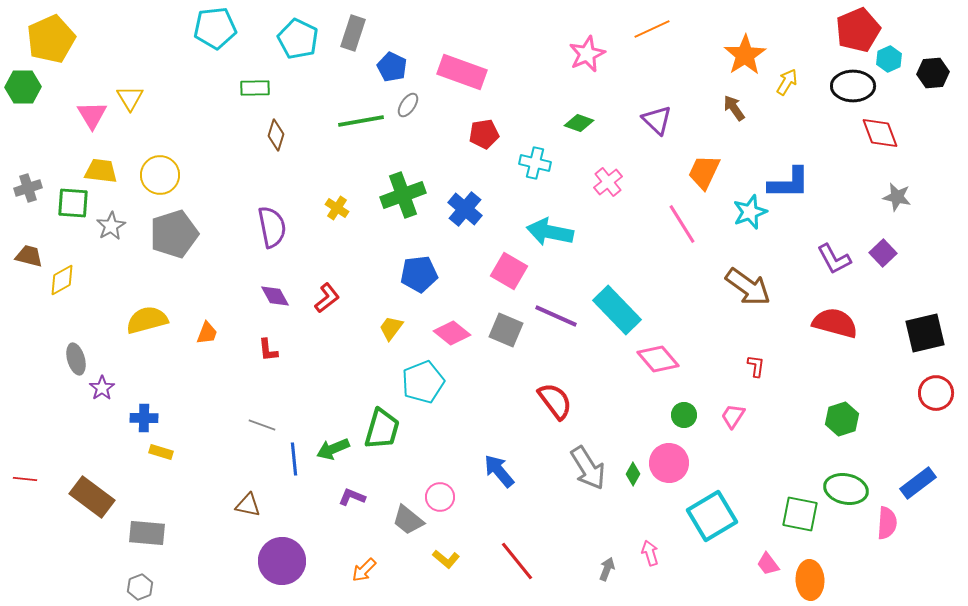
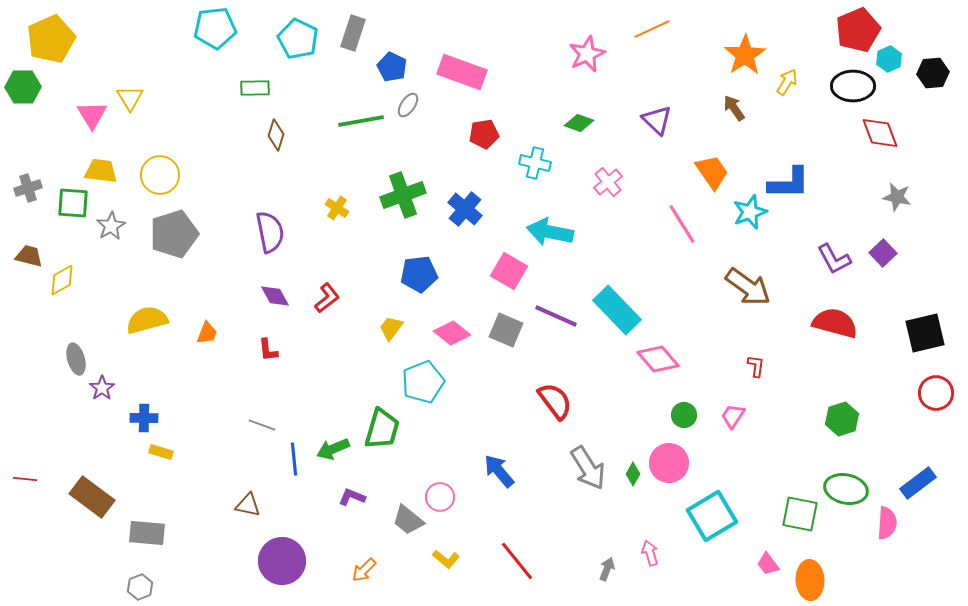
orange trapezoid at (704, 172): moved 8 px right; rotated 120 degrees clockwise
purple semicircle at (272, 227): moved 2 px left, 5 px down
